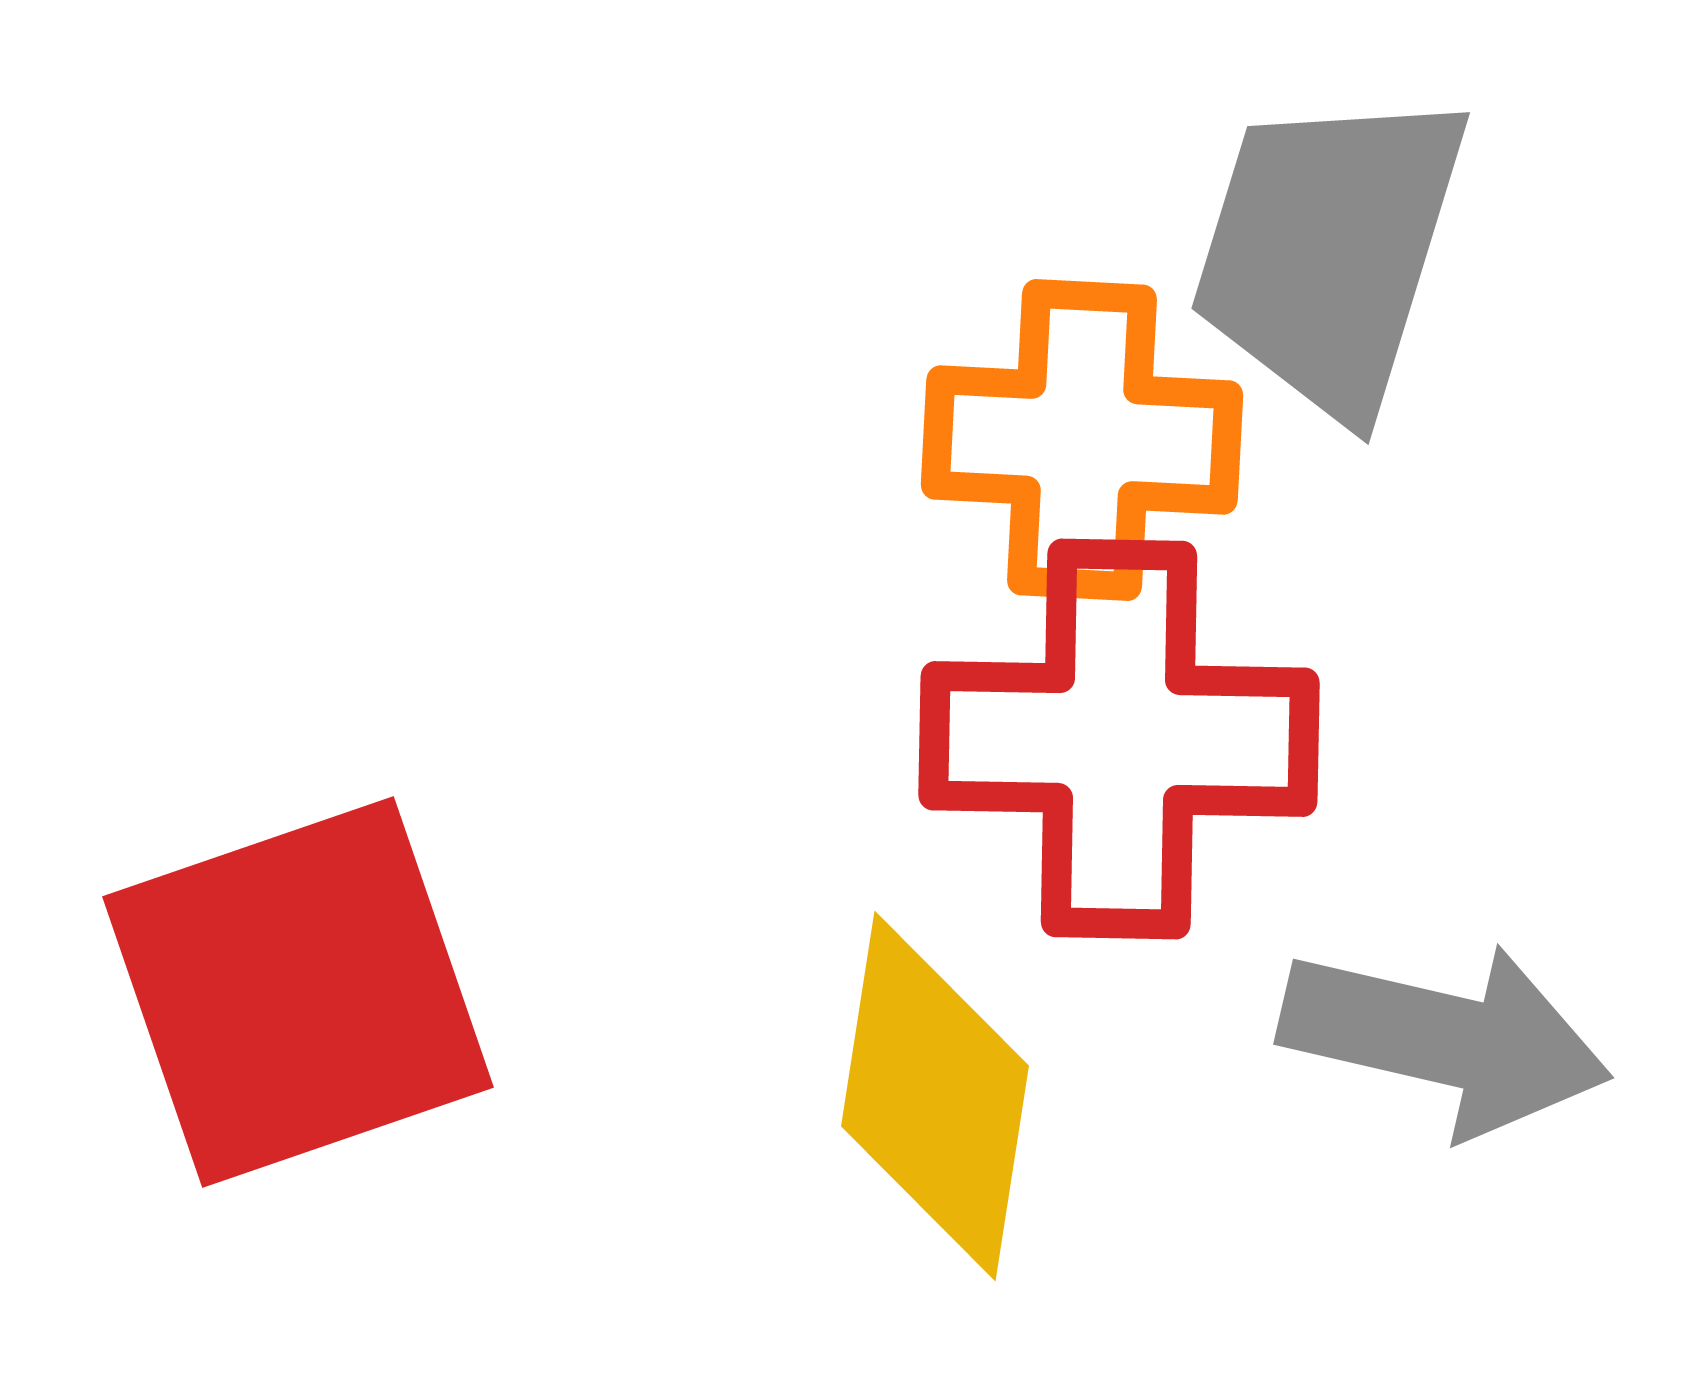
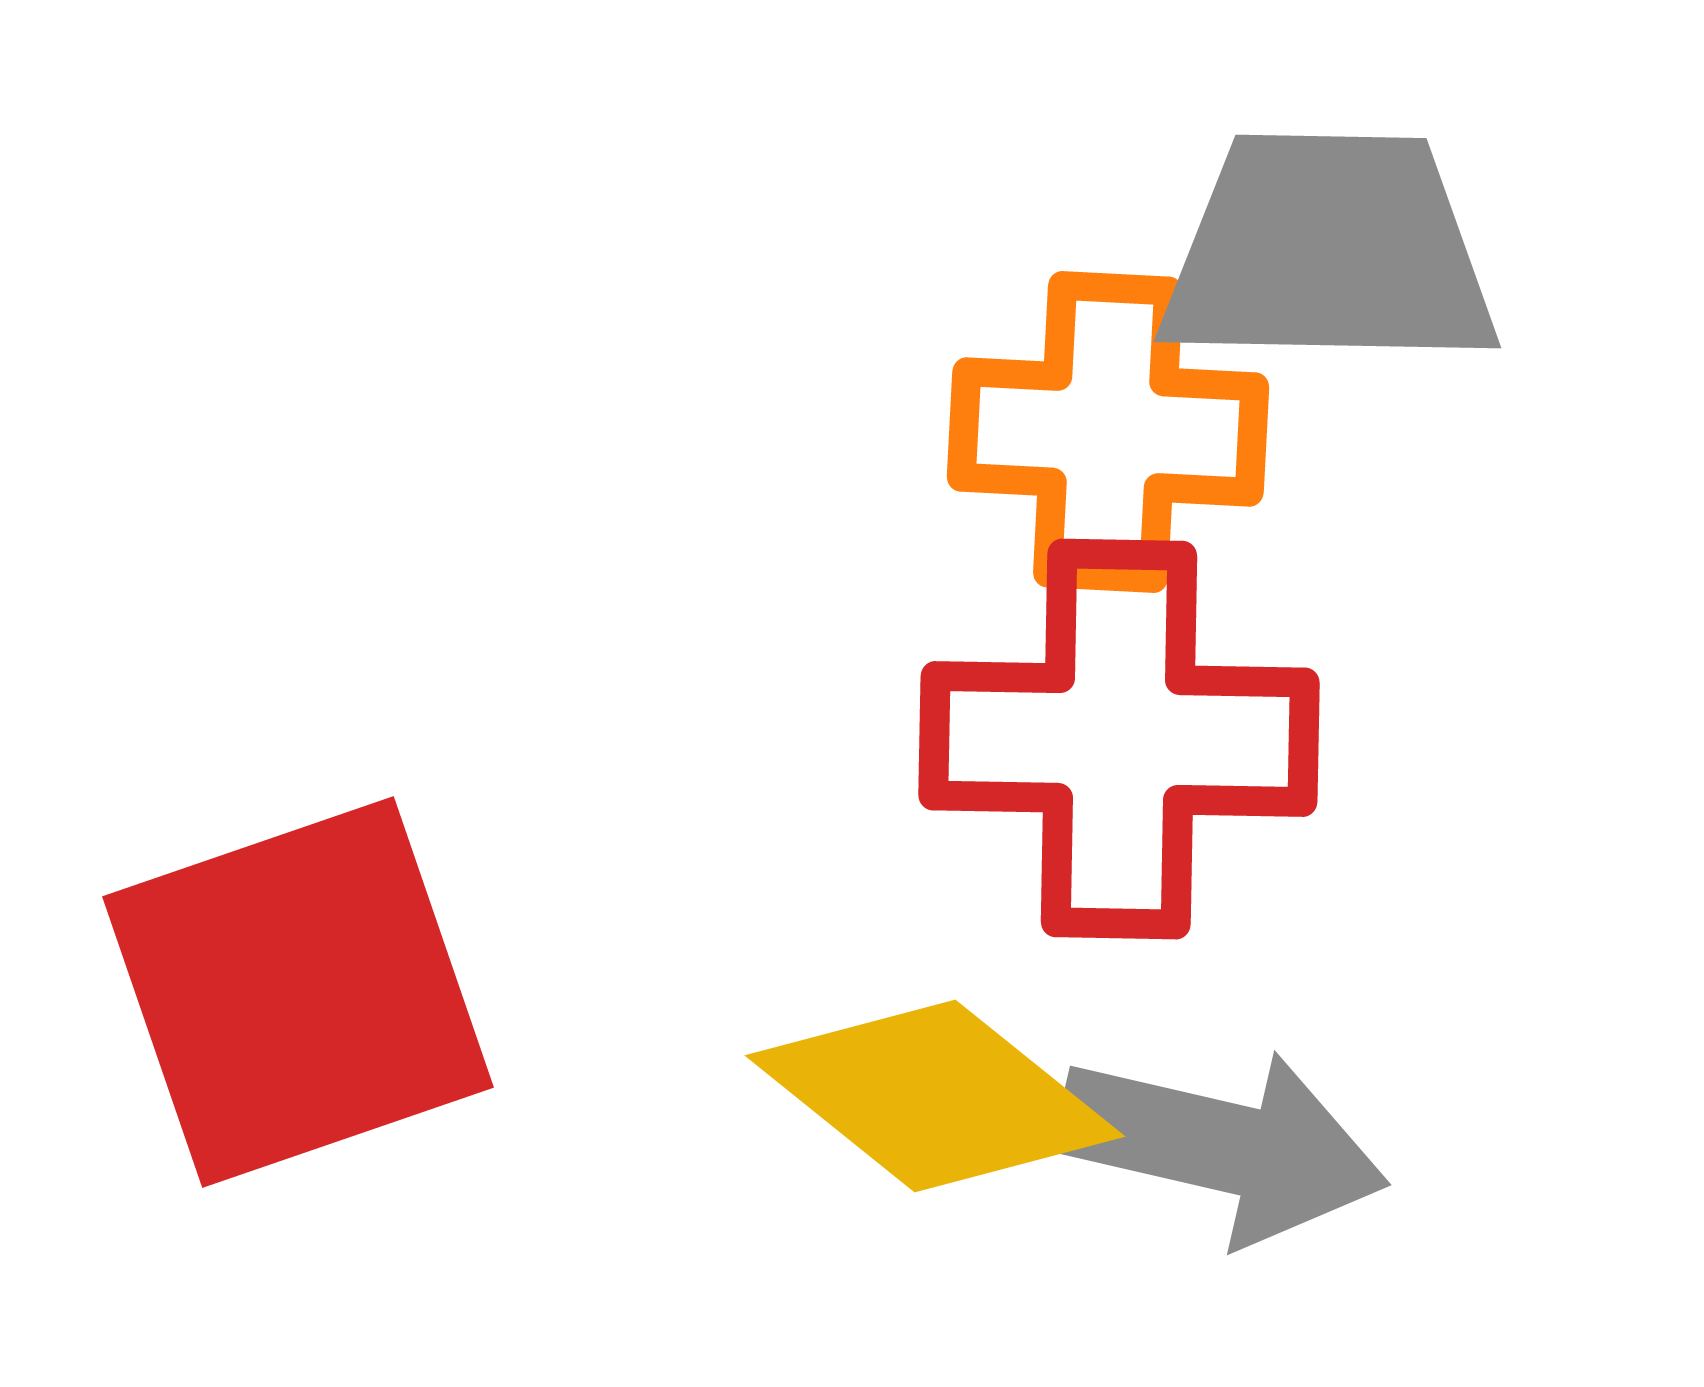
gray trapezoid: rotated 74 degrees clockwise
orange cross: moved 26 px right, 8 px up
gray arrow: moved 223 px left, 107 px down
yellow diamond: rotated 60 degrees counterclockwise
